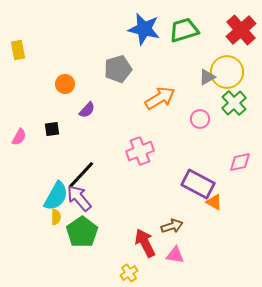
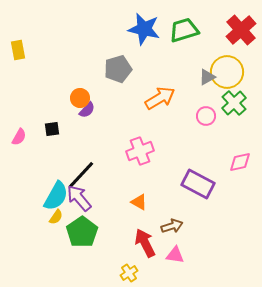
orange circle: moved 15 px right, 14 px down
pink circle: moved 6 px right, 3 px up
orange triangle: moved 75 px left
yellow semicircle: rotated 35 degrees clockwise
